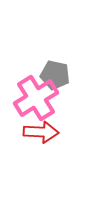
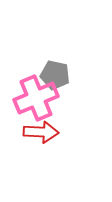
pink cross: rotated 9 degrees clockwise
